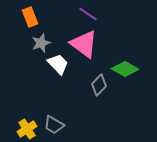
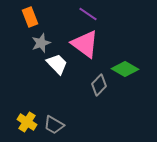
pink triangle: moved 1 px right
white trapezoid: moved 1 px left
yellow cross: moved 7 px up; rotated 24 degrees counterclockwise
